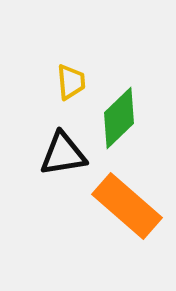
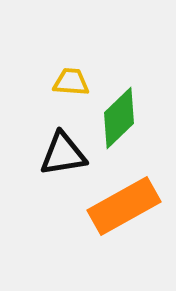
yellow trapezoid: rotated 81 degrees counterclockwise
orange rectangle: moved 3 px left; rotated 70 degrees counterclockwise
